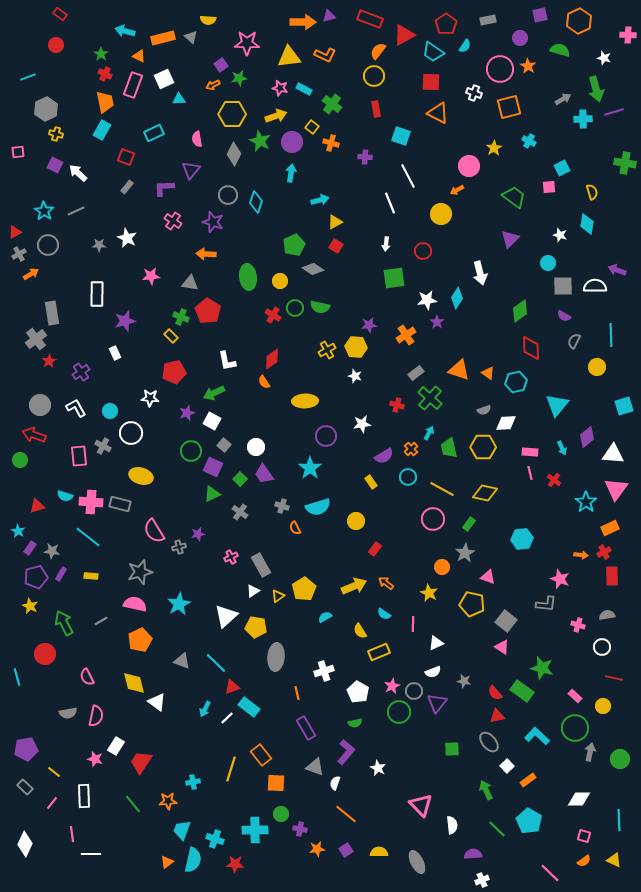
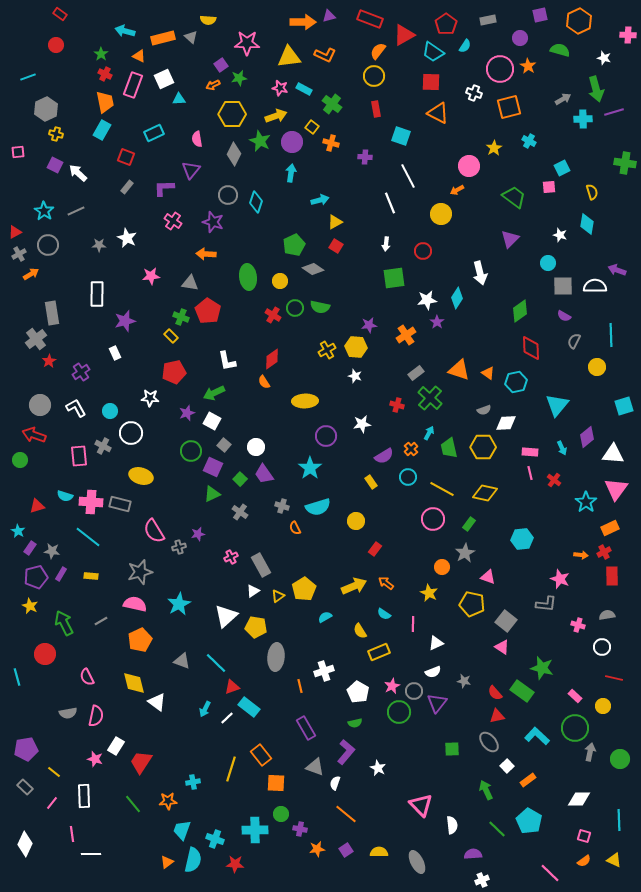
orange line at (297, 693): moved 3 px right, 7 px up
